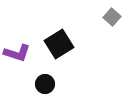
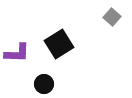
purple L-shape: rotated 16 degrees counterclockwise
black circle: moved 1 px left
